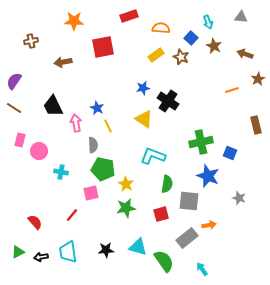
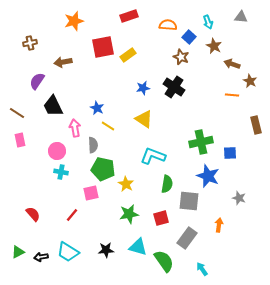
orange star at (74, 21): rotated 18 degrees counterclockwise
orange semicircle at (161, 28): moved 7 px right, 3 px up
blue square at (191, 38): moved 2 px left, 1 px up
brown cross at (31, 41): moved 1 px left, 2 px down
brown arrow at (245, 54): moved 13 px left, 10 px down
yellow rectangle at (156, 55): moved 28 px left
brown star at (258, 79): moved 8 px left, 2 px down; rotated 16 degrees counterclockwise
purple semicircle at (14, 81): moved 23 px right
orange line at (232, 90): moved 5 px down; rotated 24 degrees clockwise
black cross at (168, 101): moved 6 px right, 14 px up
brown line at (14, 108): moved 3 px right, 5 px down
pink arrow at (76, 123): moved 1 px left, 5 px down
yellow line at (108, 126): rotated 32 degrees counterclockwise
pink rectangle at (20, 140): rotated 24 degrees counterclockwise
pink circle at (39, 151): moved 18 px right
blue square at (230, 153): rotated 24 degrees counterclockwise
green star at (126, 208): moved 3 px right, 6 px down
red square at (161, 214): moved 4 px down
red semicircle at (35, 222): moved 2 px left, 8 px up
orange arrow at (209, 225): moved 10 px right; rotated 72 degrees counterclockwise
gray rectangle at (187, 238): rotated 15 degrees counterclockwise
cyan trapezoid at (68, 252): rotated 50 degrees counterclockwise
